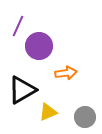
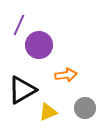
purple line: moved 1 px right, 1 px up
purple circle: moved 1 px up
orange arrow: moved 2 px down
gray circle: moved 9 px up
